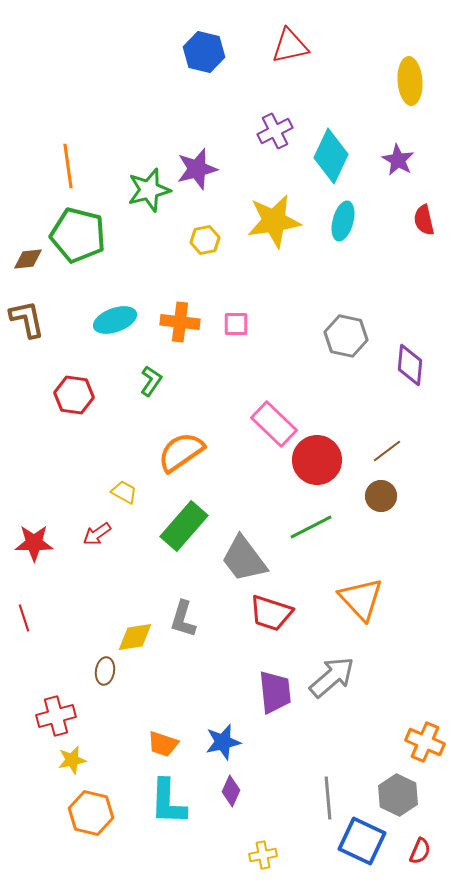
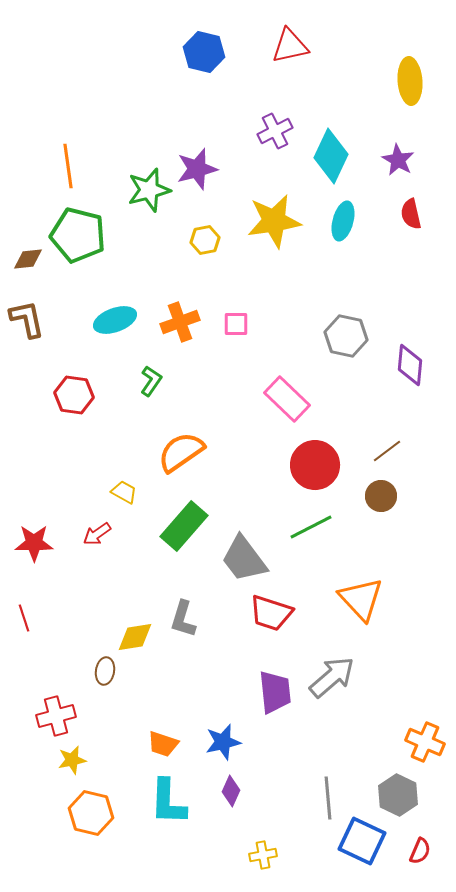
red semicircle at (424, 220): moved 13 px left, 6 px up
orange cross at (180, 322): rotated 27 degrees counterclockwise
pink rectangle at (274, 424): moved 13 px right, 25 px up
red circle at (317, 460): moved 2 px left, 5 px down
